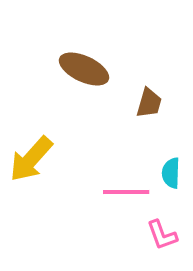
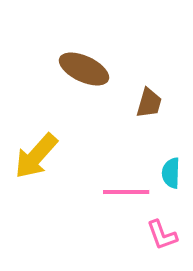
yellow arrow: moved 5 px right, 3 px up
